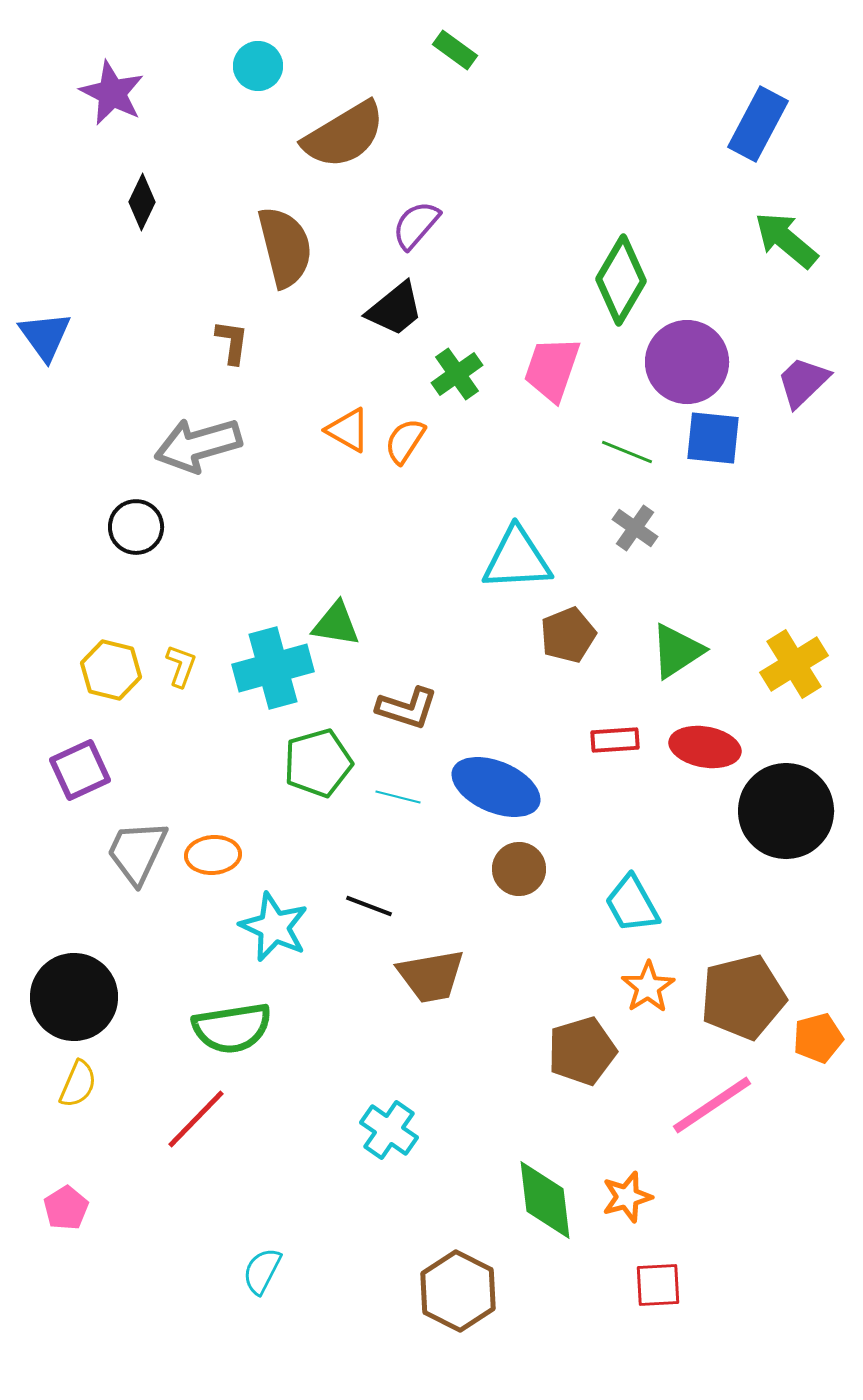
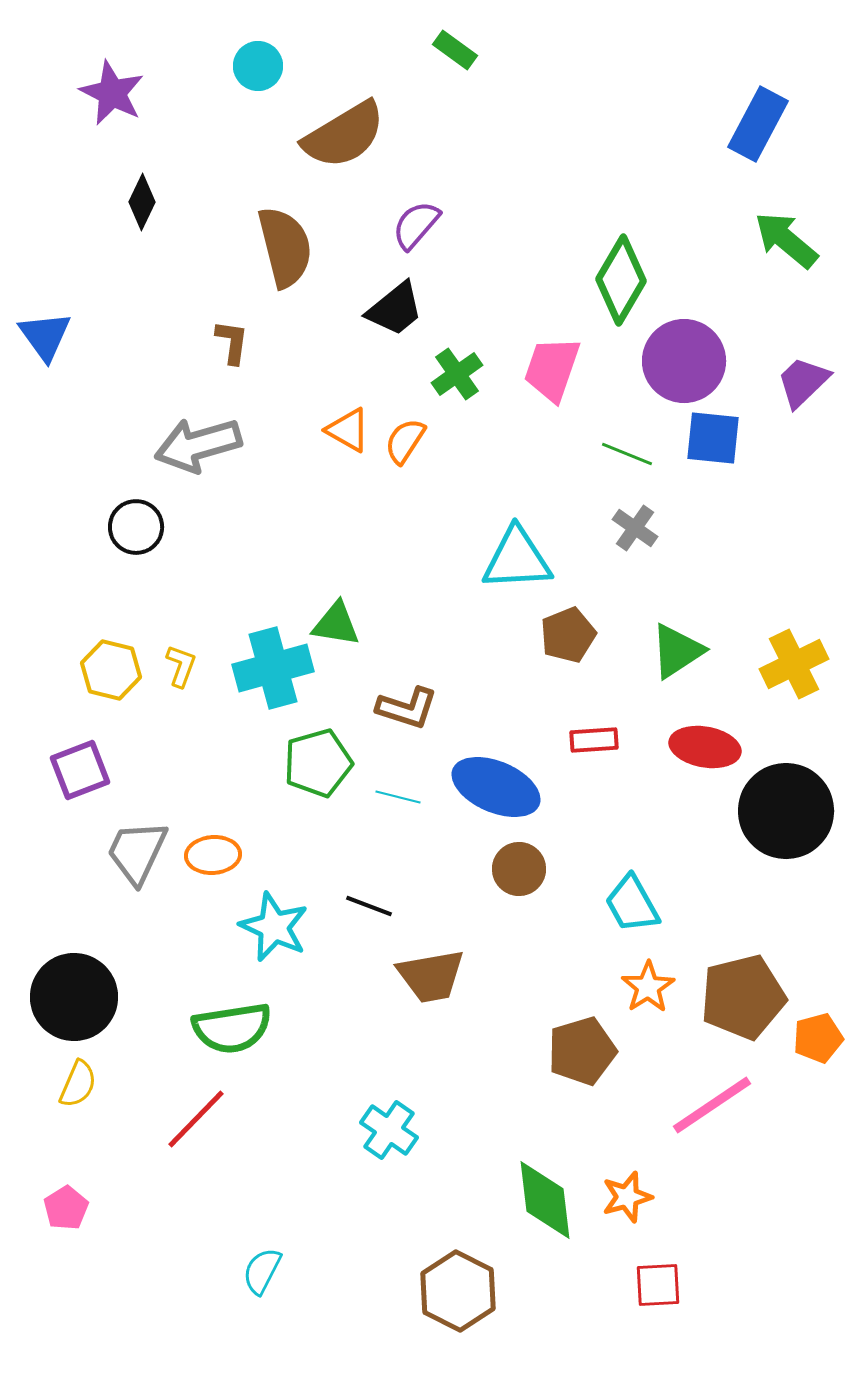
purple circle at (687, 362): moved 3 px left, 1 px up
green line at (627, 452): moved 2 px down
yellow cross at (794, 664): rotated 6 degrees clockwise
red rectangle at (615, 740): moved 21 px left
purple square at (80, 770): rotated 4 degrees clockwise
